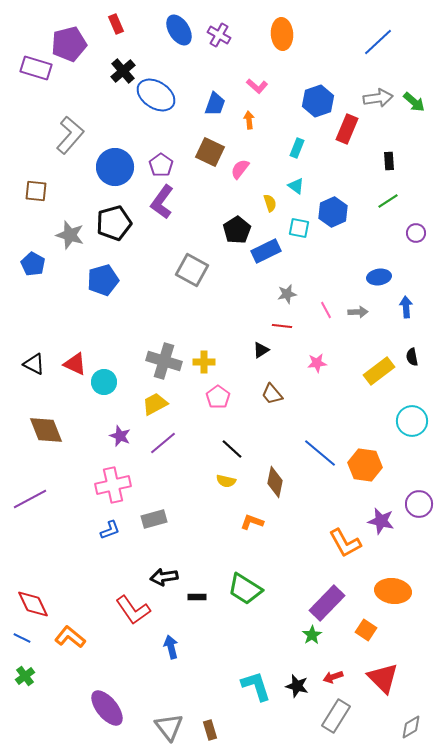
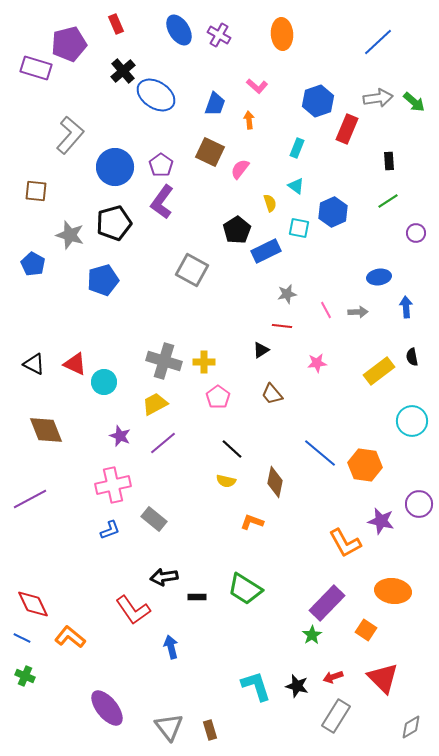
gray rectangle at (154, 519): rotated 55 degrees clockwise
green cross at (25, 676): rotated 30 degrees counterclockwise
